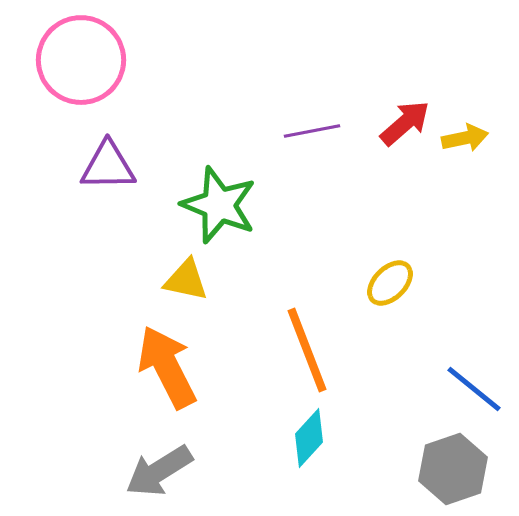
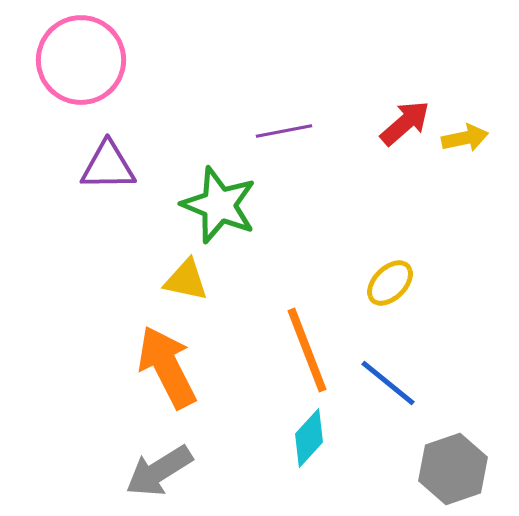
purple line: moved 28 px left
blue line: moved 86 px left, 6 px up
